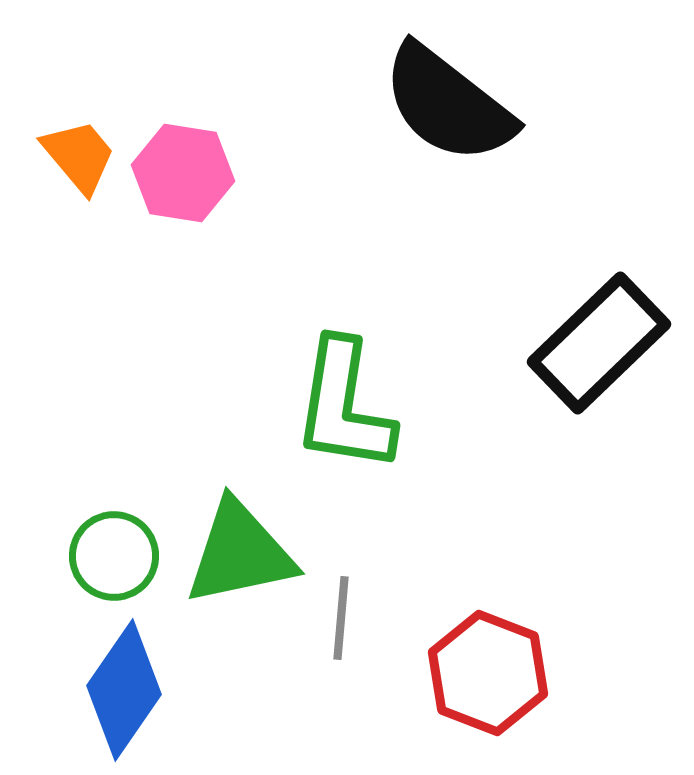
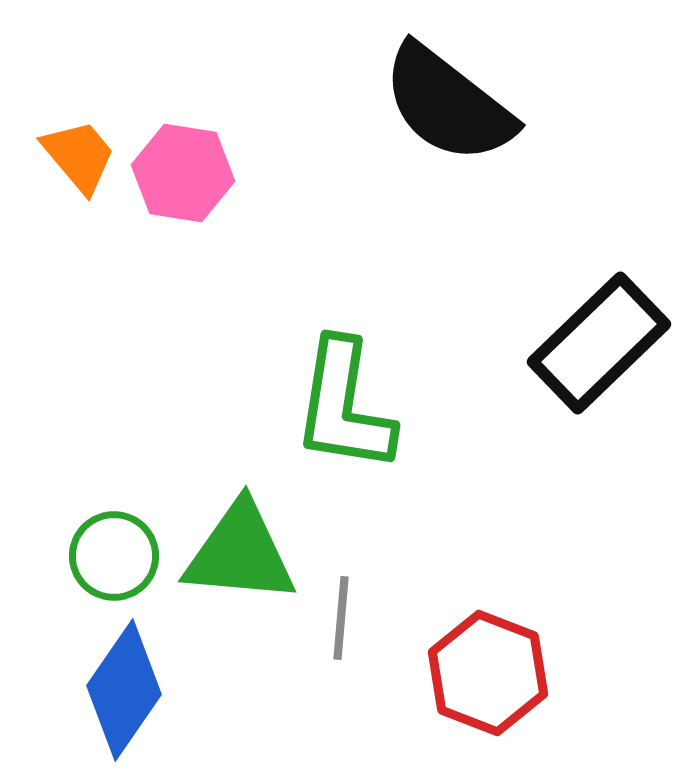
green triangle: rotated 17 degrees clockwise
